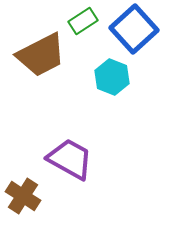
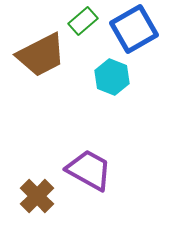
green rectangle: rotated 8 degrees counterclockwise
blue square: rotated 12 degrees clockwise
purple trapezoid: moved 19 px right, 11 px down
brown cross: moved 14 px right; rotated 12 degrees clockwise
